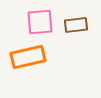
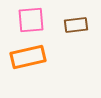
pink square: moved 9 px left, 2 px up
